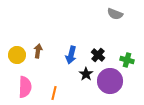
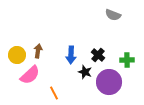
gray semicircle: moved 2 px left, 1 px down
blue arrow: rotated 12 degrees counterclockwise
green cross: rotated 16 degrees counterclockwise
black star: moved 1 px left, 2 px up; rotated 16 degrees counterclockwise
purple circle: moved 1 px left, 1 px down
pink semicircle: moved 5 px right, 12 px up; rotated 45 degrees clockwise
orange line: rotated 40 degrees counterclockwise
